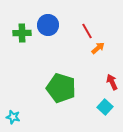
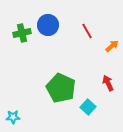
green cross: rotated 12 degrees counterclockwise
orange arrow: moved 14 px right, 2 px up
red arrow: moved 4 px left, 1 px down
green pentagon: rotated 8 degrees clockwise
cyan square: moved 17 px left
cyan star: rotated 16 degrees counterclockwise
